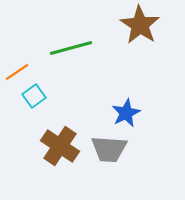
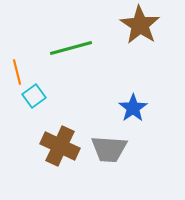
orange line: rotated 70 degrees counterclockwise
blue star: moved 7 px right, 5 px up; rotated 8 degrees counterclockwise
brown cross: rotated 9 degrees counterclockwise
